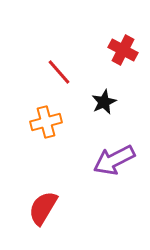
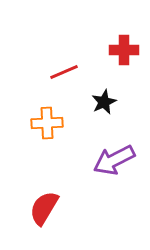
red cross: moved 1 px right; rotated 28 degrees counterclockwise
red line: moved 5 px right; rotated 72 degrees counterclockwise
orange cross: moved 1 px right, 1 px down; rotated 12 degrees clockwise
red semicircle: moved 1 px right
